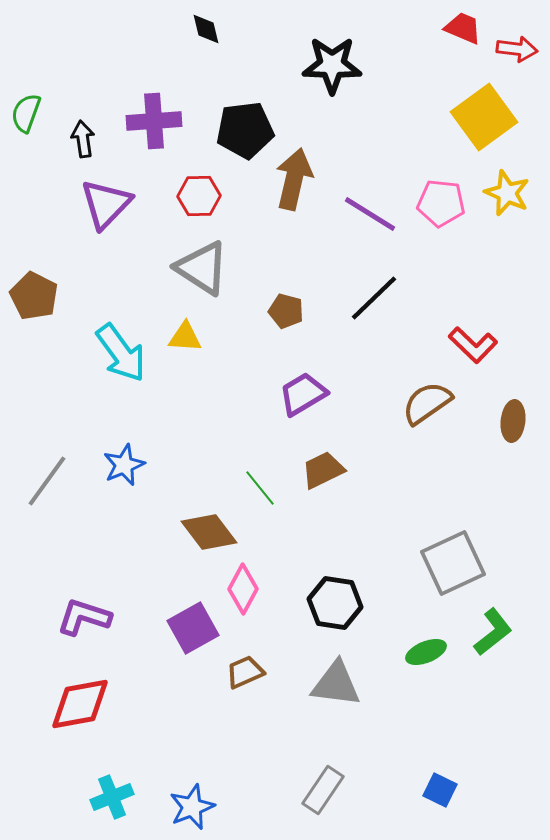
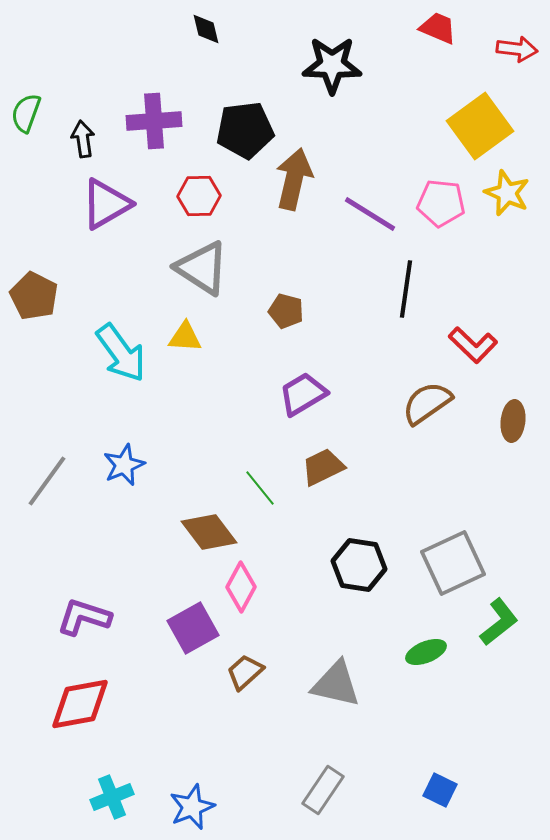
red trapezoid at (463, 28): moved 25 px left
yellow square at (484, 117): moved 4 px left, 9 px down
purple triangle at (106, 204): rotated 16 degrees clockwise
black line at (374, 298): moved 32 px right, 9 px up; rotated 38 degrees counterclockwise
brown trapezoid at (323, 470): moved 3 px up
pink diamond at (243, 589): moved 2 px left, 2 px up
black hexagon at (335, 603): moved 24 px right, 38 px up
green L-shape at (493, 632): moved 6 px right, 10 px up
brown trapezoid at (245, 672): rotated 18 degrees counterclockwise
gray triangle at (336, 684): rotated 6 degrees clockwise
